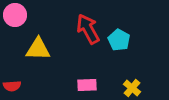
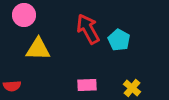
pink circle: moved 9 px right
